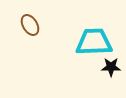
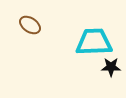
brown ellipse: rotated 25 degrees counterclockwise
